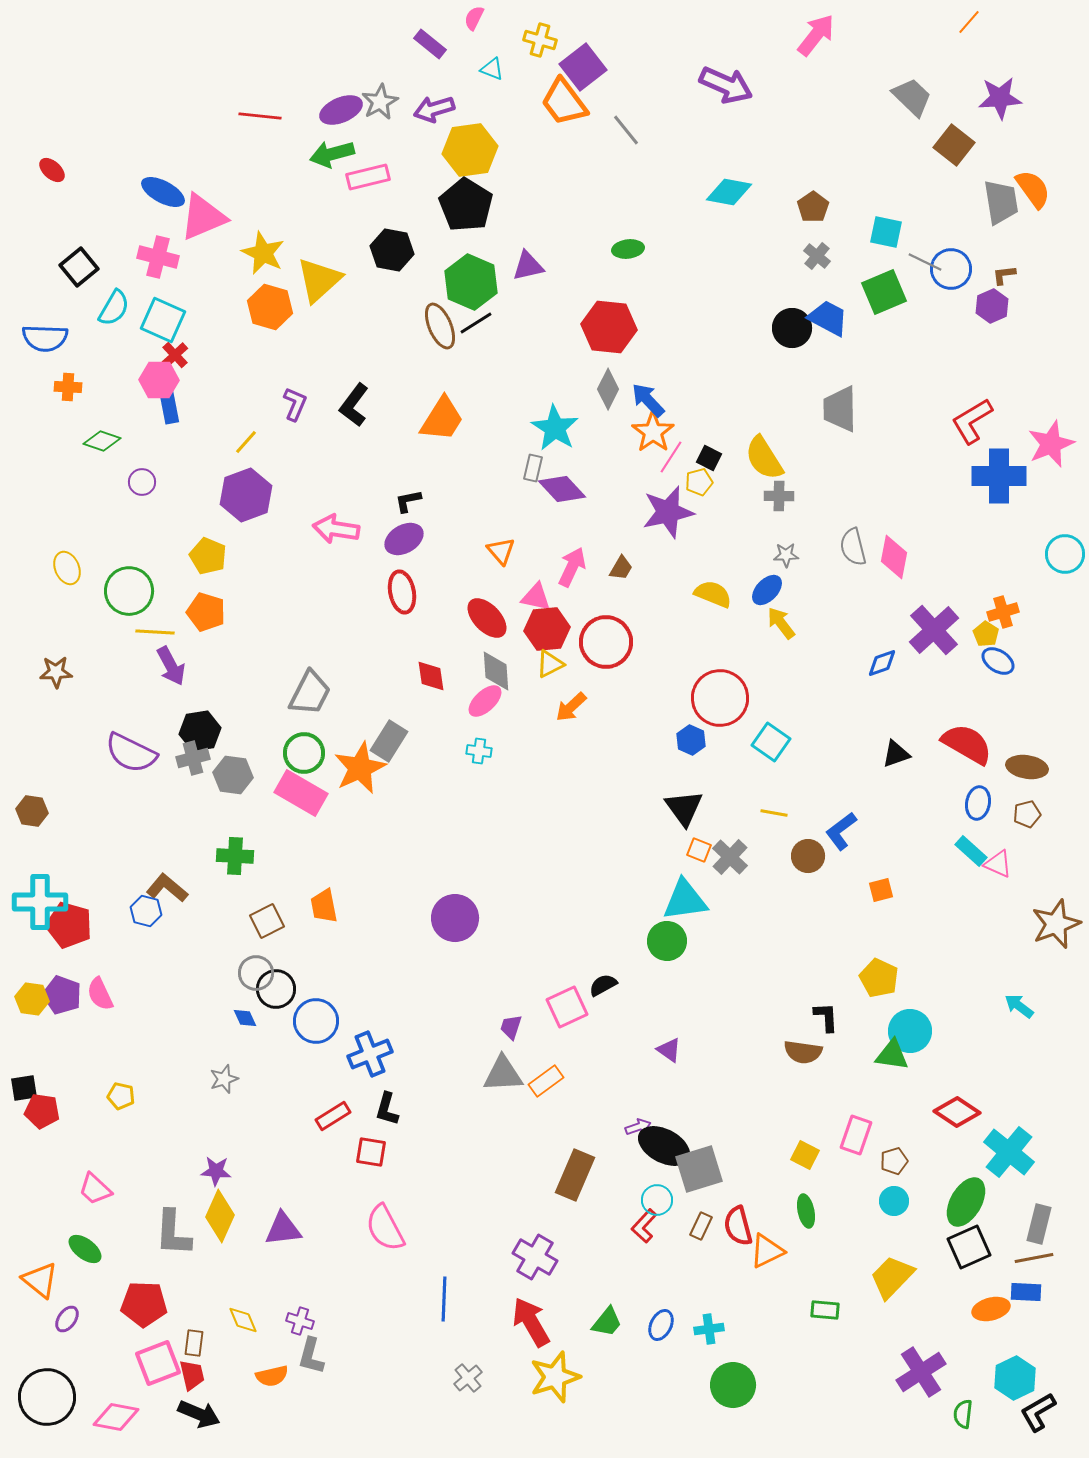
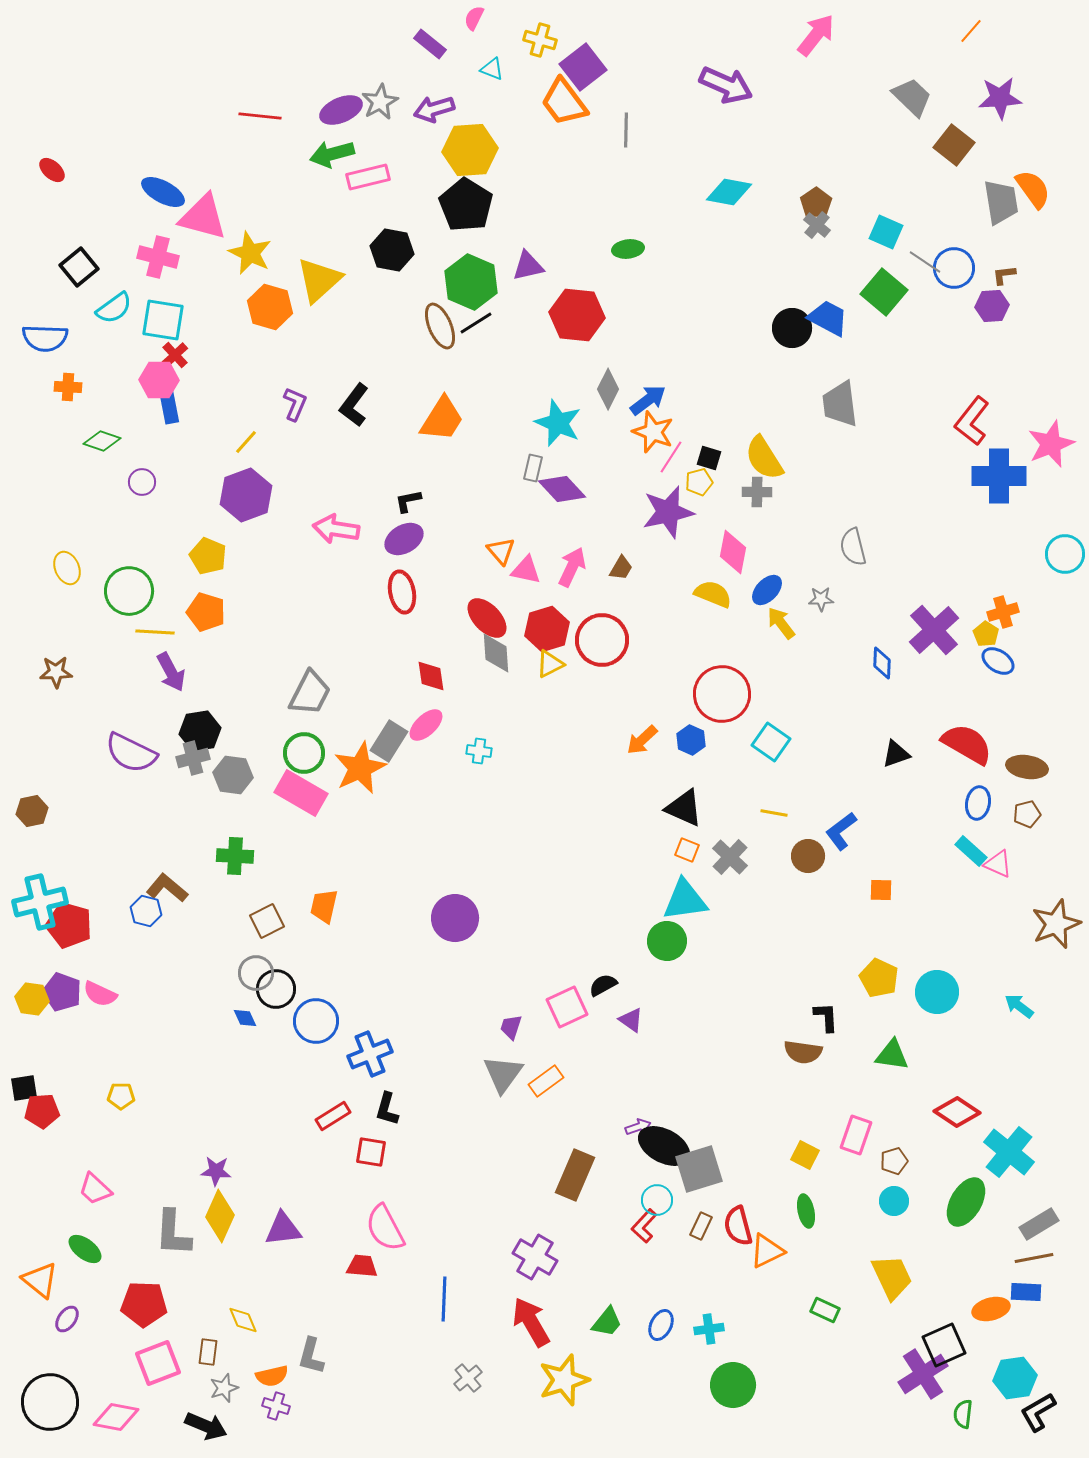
orange line at (969, 22): moved 2 px right, 9 px down
gray line at (626, 130): rotated 40 degrees clockwise
yellow hexagon at (470, 150): rotated 4 degrees clockwise
brown pentagon at (813, 207): moved 3 px right, 4 px up
pink triangle at (203, 217): rotated 38 degrees clockwise
cyan square at (886, 232): rotated 12 degrees clockwise
yellow star at (263, 253): moved 13 px left
gray cross at (817, 256): moved 31 px up
gray line at (925, 262): rotated 8 degrees clockwise
blue circle at (951, 269): moved 3 px right, 1 px up
green square at (884, 292): rotated 27 degrees counterclockwise
purple hexagon at (992, 306): rotated 20 degrees clockwise
cyan semicircle at (114, 308): rotated 24 degrees clockwise
cyan square at (163, 320): rotated 15 degrees counterclockwise
red hexagon at (609, 327): moved 32 px left, 12 px up
blue arrow at (648, 400): rotated 96 degrees clockwise
gray trapezoid at (840, 409): moved 5 px up; rotated 6 degrees counterclockwise
red L-shape at (972, 421): rotated 21 degrees counterclockwise
cyan star at (555, 428): moved 3 px right, 5 px up; rotated 9 degrees counterclockwise
orange star at (653, 432): rotated 15 degrees counterclockwise
black square at (709, 458): rotated 10 degrees counterclockwise
gray cross at (779, 496): moved 22 px left, 4 px up
gray star at (786, 555): moved 35 px right, 44 px down
pink diamond at (894, 557): moved 161 px left, 5 px up
pink triangle at (536, 597): moved 10 px left, 27 px up
red hexagon at (547, 629): rotated 12 degrees counterclockwise
red circle at (606, 642): moved 4 px left, 2 px up
blue diamond at (882, 663): rotated 68 degrees counterclockwise
purple arrow at (171, 666): moved 6 px down
gray diamond at (496, 671): moved 18 px up
red circle at (720, 698): moved 2 px right, 4 px up
pink ellipse at (485, 701): moved 59 px left, 24 px down
orange arrow at (571, 707): moved 71 px right, 33 px down
black triangle at (684, 808): rotated 30 degrees counterclockwise
brown hexagon at (32, 811): rotated 20 degrees counterclockwise
orange square at (699, 850): moved 12 px left
orange square at (881, 890): rotated 15 degrees clockwise
cyan cross at (40, 902): rotated 14 degrees counterclockwise
orange trapezoid at (324, 906): rotated 24 degrees clockwise
pink semicircle at (100, 994): rotated 40 degrees counterclockwise
purple pentagon at (62, 995): moved 3 px up
cyan circle at (910, 1031): moved 27 px right, 39 px up
purple triangle at (669, 1050): moved 38 px left, 30 px up
gray triangle at (503, 1074): rotated 51 degrees counterclockwise
gray star at (224, 1079): moved 309 px down
yellow pentagon at (121, 1096): rotated 12 degrees counterclockwise
red pentagon at (42, 1111): rotated 12 degrees counterclockwise
gray rectangle at (1039, 1224): rotated 45 degrees clockwise
black square at (969, 1247): moved 25 px left, 98 px down
yellow trapezoid at (892, 1277): rotated 111 degrees clockwise
green rectangle at (825, 1310): rotated 20 degrees clockwise
purple cross at (300, 1321): moved 24 px left, 85 px down
brown rectangle at (194, 1343): moved 14 px right, 9 px down
purple cross at (921, 1372): moved 2 px right, 2 px down
red trapezoid at (192, 1375): moved 170 px right, 109 px up; rotated 72 degrees counterclockwise
yellow star at (555, 1377): moved 9 px right, 3 px down
cyan hexagon at (1015, 1378): rotated 18 degrees clockwise
black circle at (47, 1397): moved 3 px right, 5 px down
black arrow at (199, 1414): moved 7 px right, 12 px down
